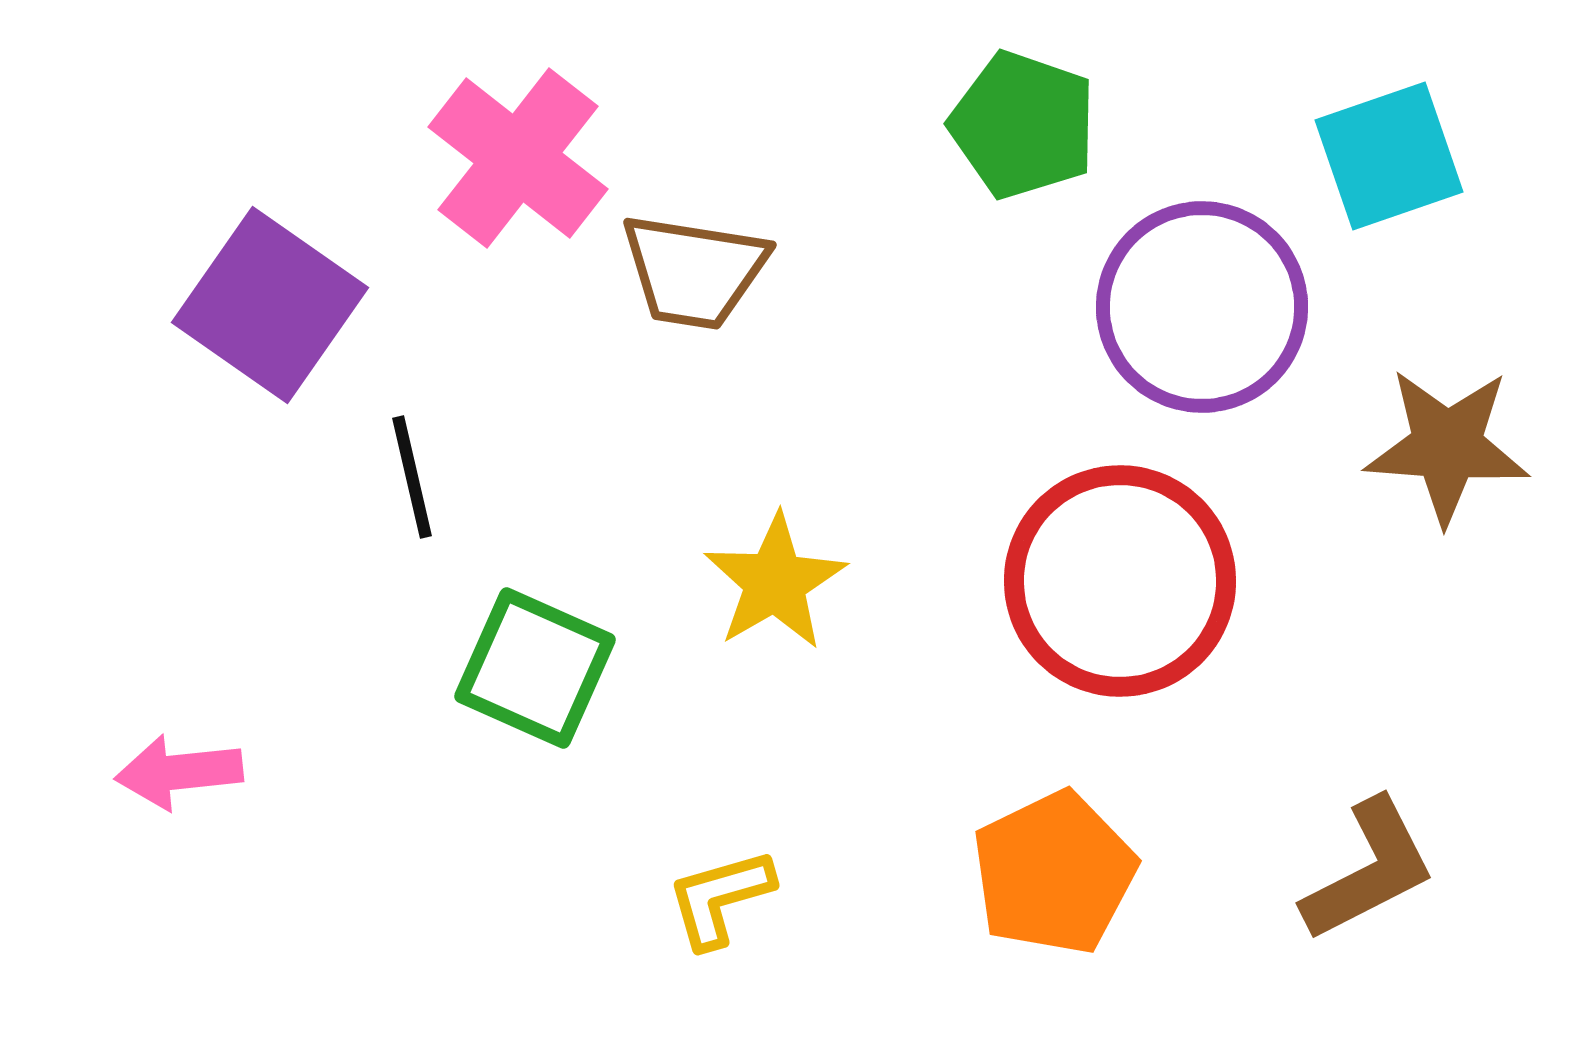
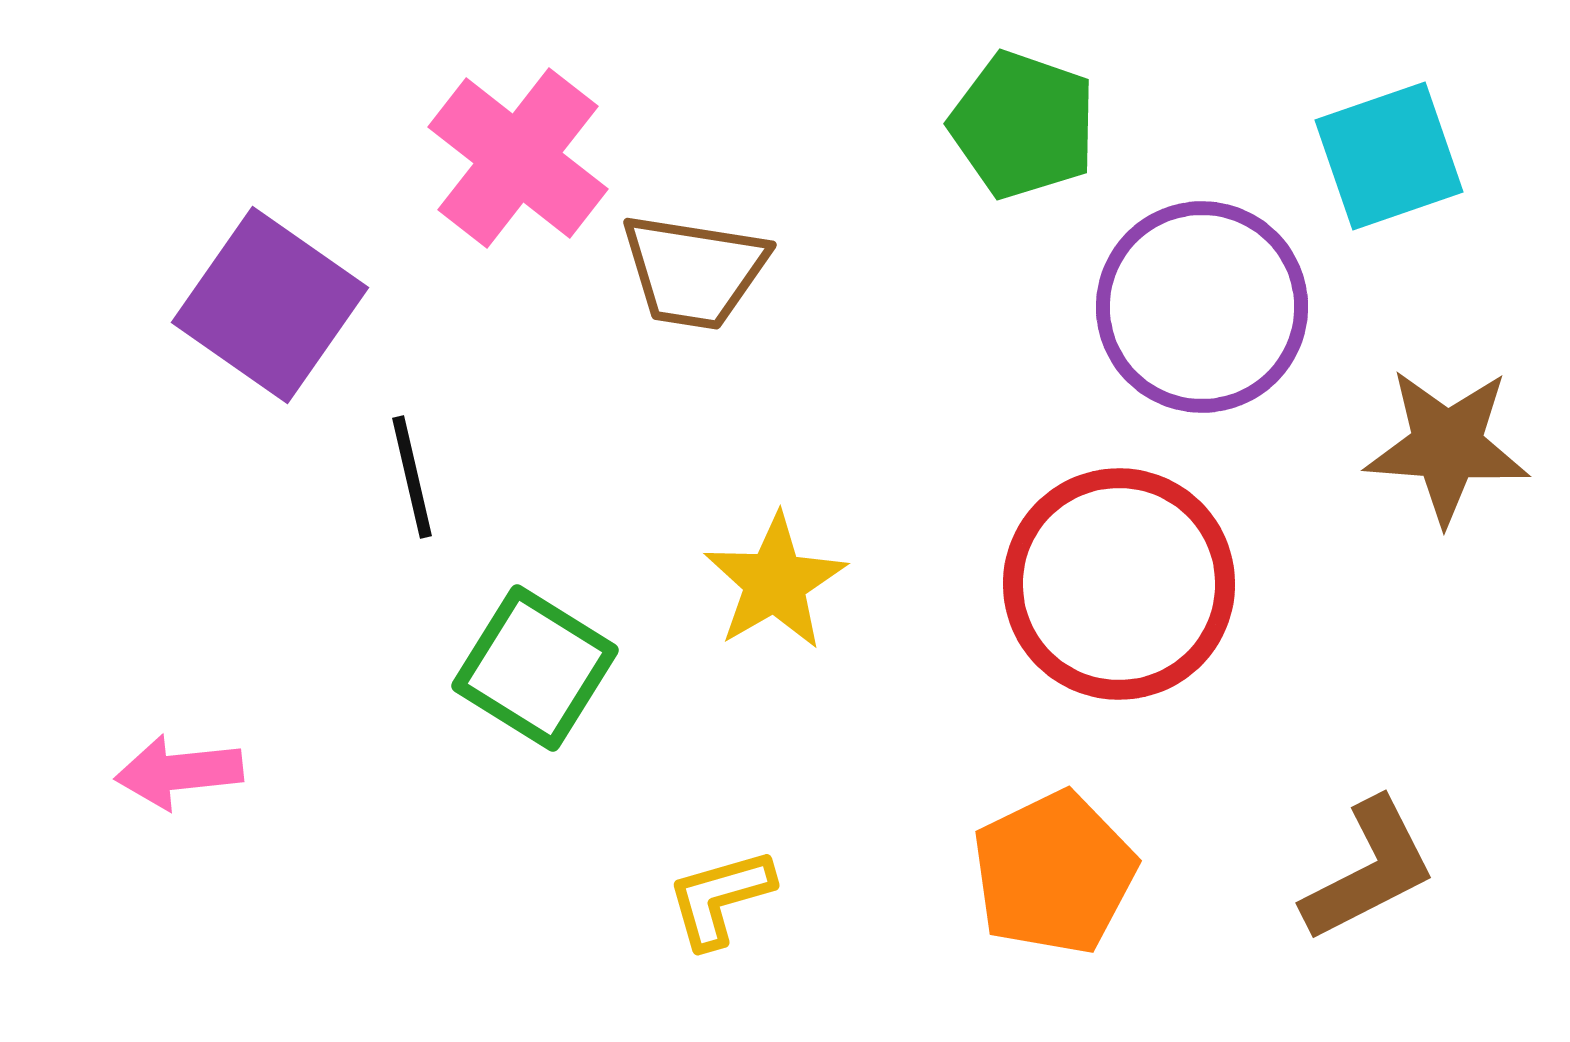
red circle: moved 1 px left, 3 px down
green square: rotated 8 degrees clockwise
